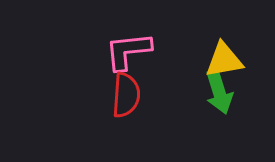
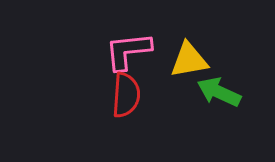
yellow triangle: moved 35 px left
green arrow: rotated 132 degrees clockwise
